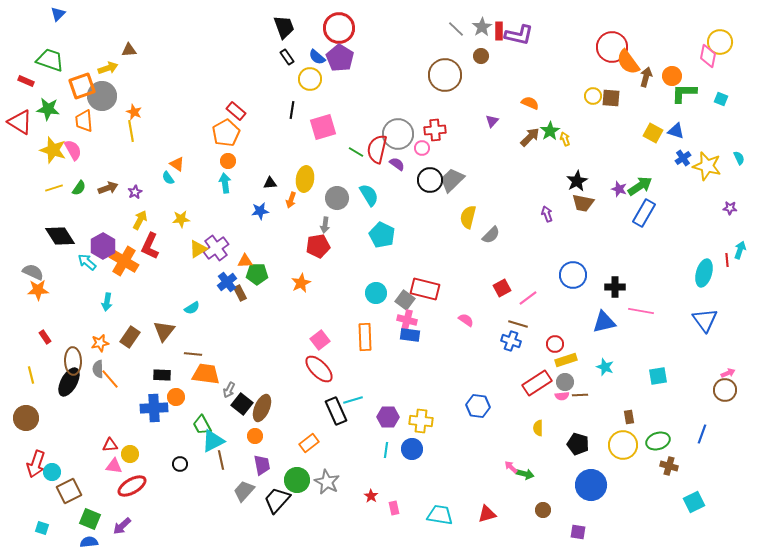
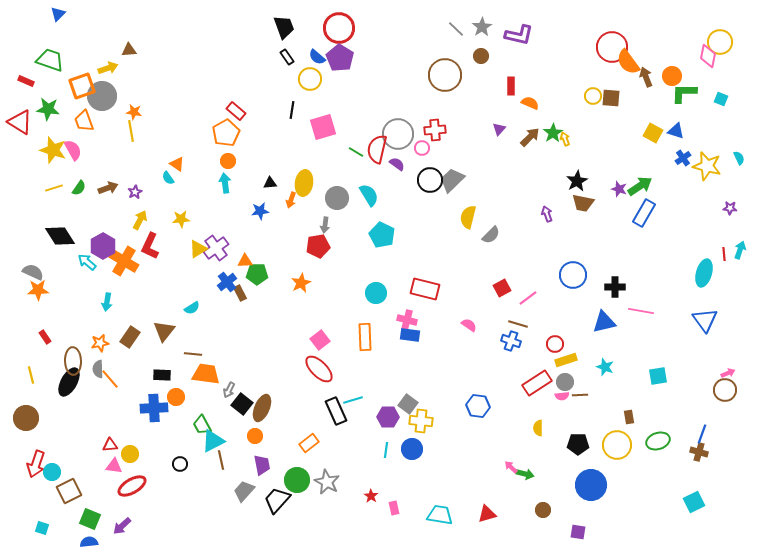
red rectangle at (499, 31): moved 12 px right, 55 px down
brown arrow at (646, 77): rotated 36 degrees counterclockwise
orange star at (134, 112): rotated 14 degrees counterclockwise
orange trapezoid at (84, 121): rotated 15 degrees counterclockwise
purple triangle at (492, 121): moved 7 px right, 8 px down
green star at (550, 131): moved 3 px right, 2 px down
yellow ellipse at (305, 179): moved 1 px left, 4 px down
red line at (727, 260): moved 3 px left, 6 px up
gray square at (405, 300): moved 3 px right, 104 px down
pink semicircle at (466, 320): moved 3 px right, 5 px down
black pentagon at (578, 444): rotated 15 degrees counterclockwise
yellow circle at (623, 445): moved 6 px left
brown cross at (669, 466): moved 30 px right, 14 px up
